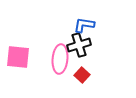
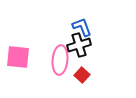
blue L-shape: moved 2 px left, 2 px down; rotated 60 degrees clockwise
pink ellipse: moved 1 px down
